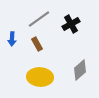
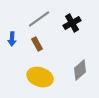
black cross: moved 1 px right, 1 px up
yellow ellipse: rotated 15 degrees clockwise
